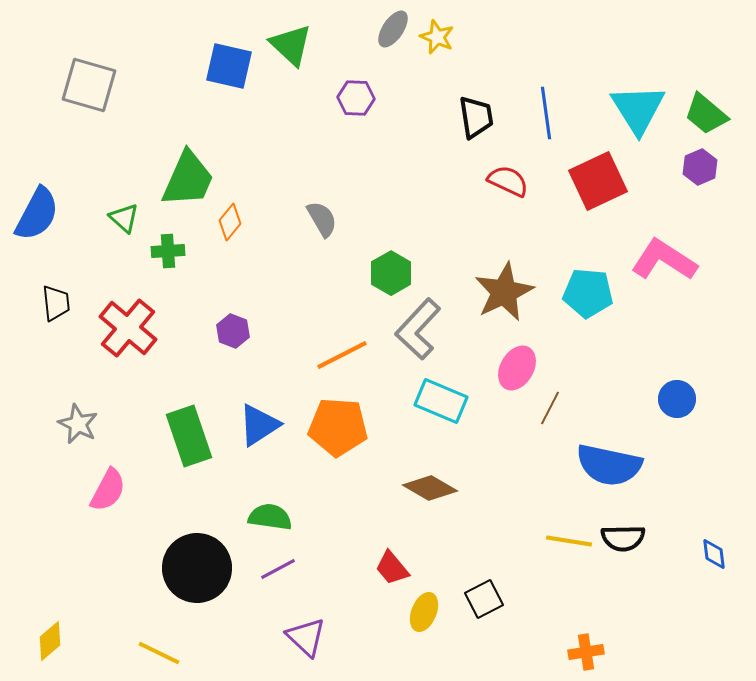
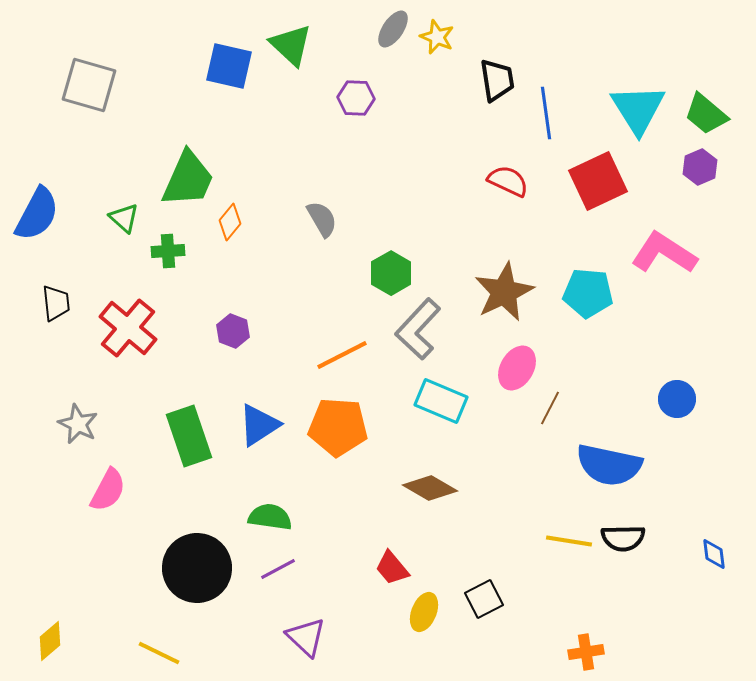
black trapezoid at (476, 117): moved 21 px right, 37 px up
pink L-shape at (664, 260): moved 7 px up
